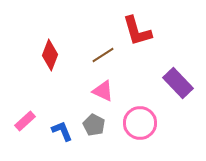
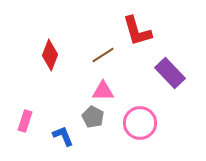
purple rectangle: moved 8 px left, 10 px up
pink triangle: rotated 25 degrees counterclockwise
pink rectangle: rotated 30 degrees counterclockwise
gray pentagon: moved 1 px left, 8 px up
blue L-shape: moved 1 px right, 5 px down
